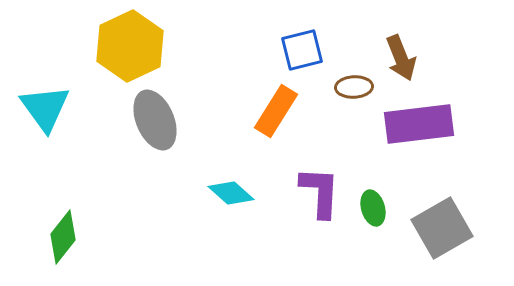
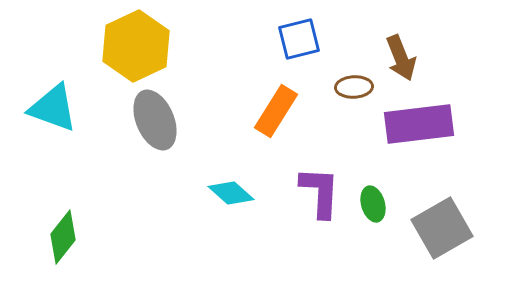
yellow hexagon: moved 6 px right
blue square: moved 3 px left, 11 px up
cyan triangle: moved 8 px right; rotated 34 degrees counterclockwise
green ellipse: moved 4 px up
